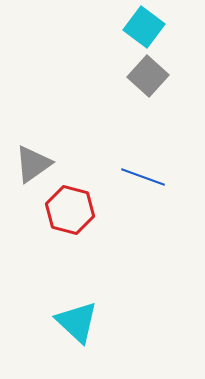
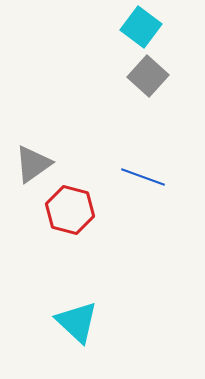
cyan square: moved 3 px left
